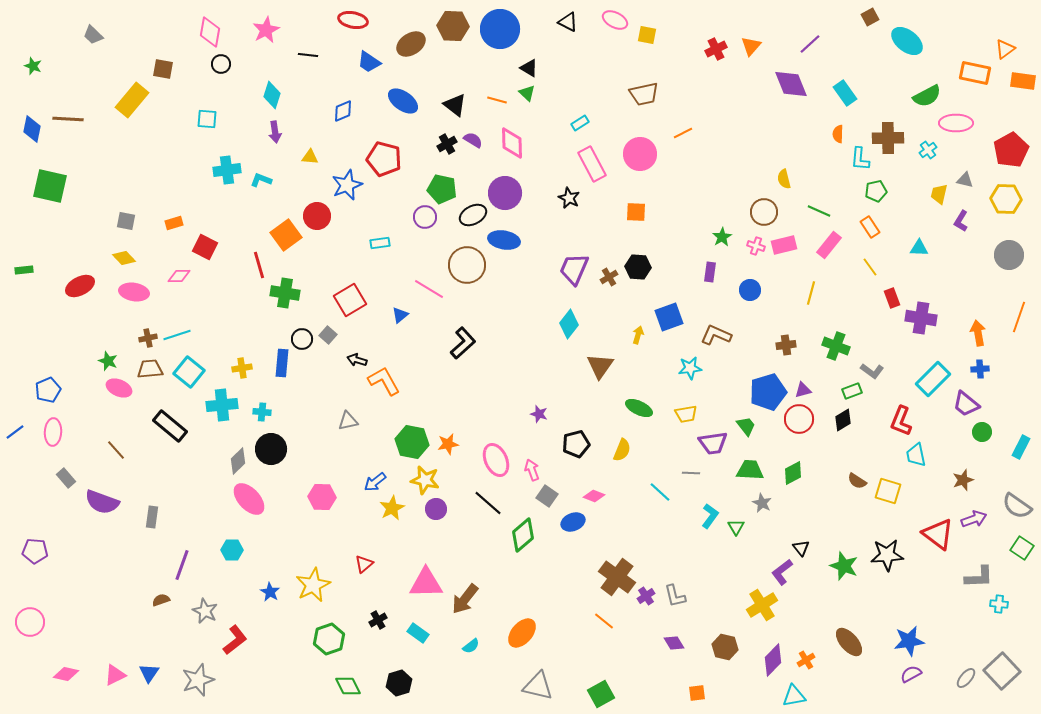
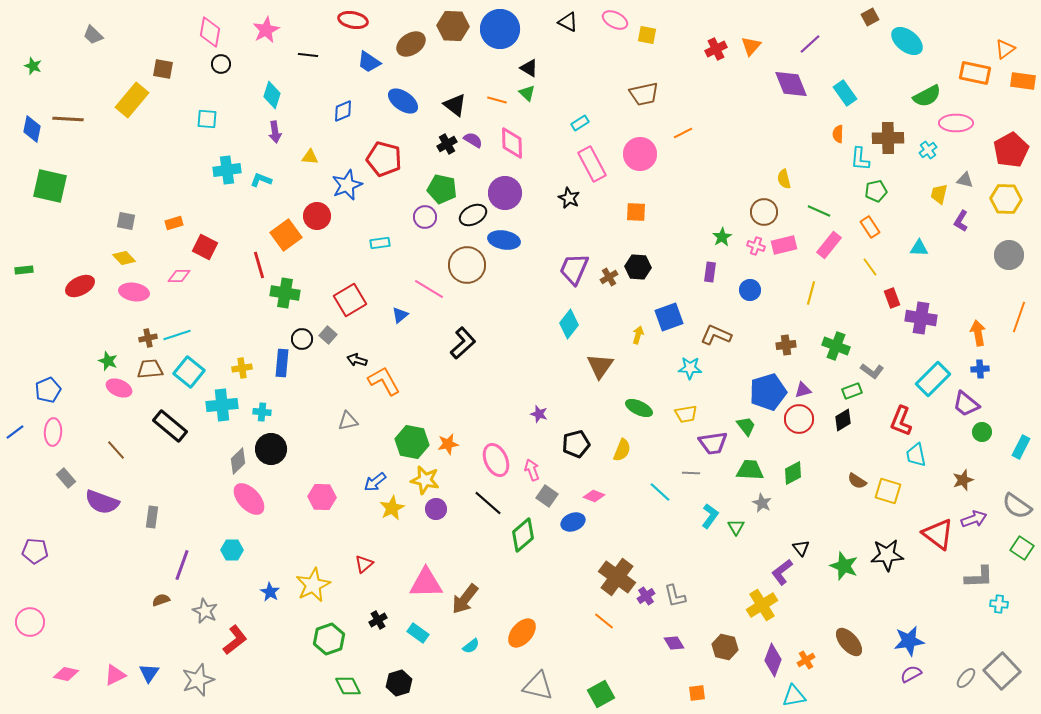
cyan star at (690, 368): rotated 10 degrees clockwise
purple diamond at (773, 660): rotated 24 degrees counterclockwise
